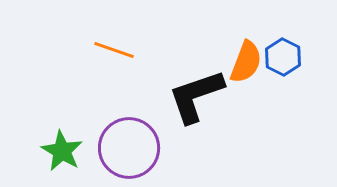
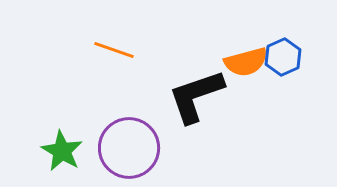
blue hexagon: rotated 9 degrees clockwise
orange semicircle: rotated 54 degrees clockwise
